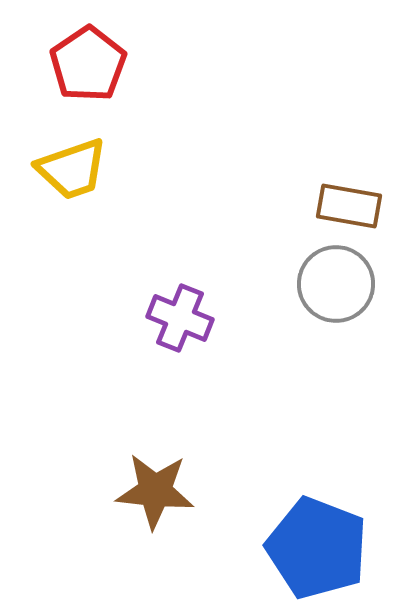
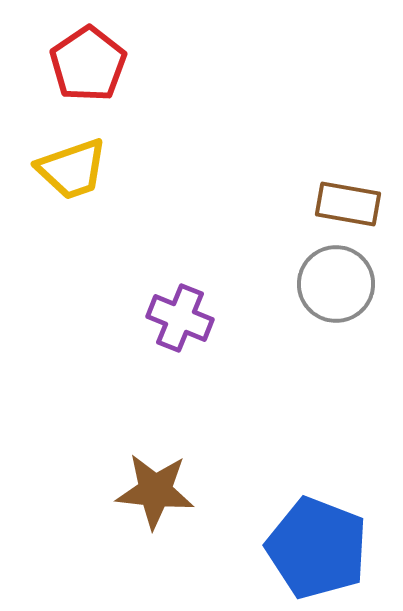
brown rectangle: moved 1 px left, 2 px up
